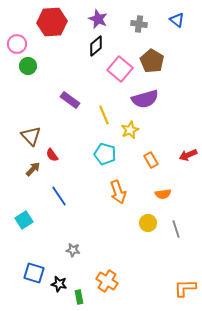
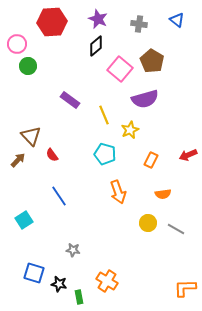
orange rectangle: rotated 56 degrees clockwise
brown arrow: moved 15 px left, 9 px up
gray line: rotated 42 degrees counterclockwise
